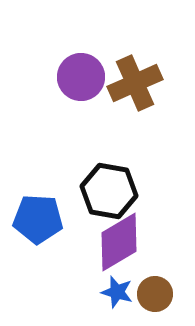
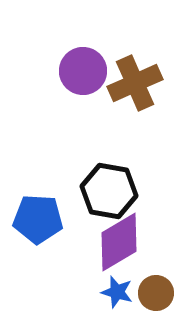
purple circle: moved 2 px right, 6 px up
brown circle: moved 1 px right, 1 px up
